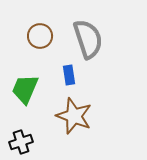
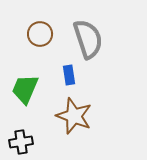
brown circle: moved 2 px up
black cross: rotated 10 degrees clockwise
